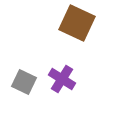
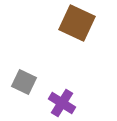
purple cross: moved 24 px down
